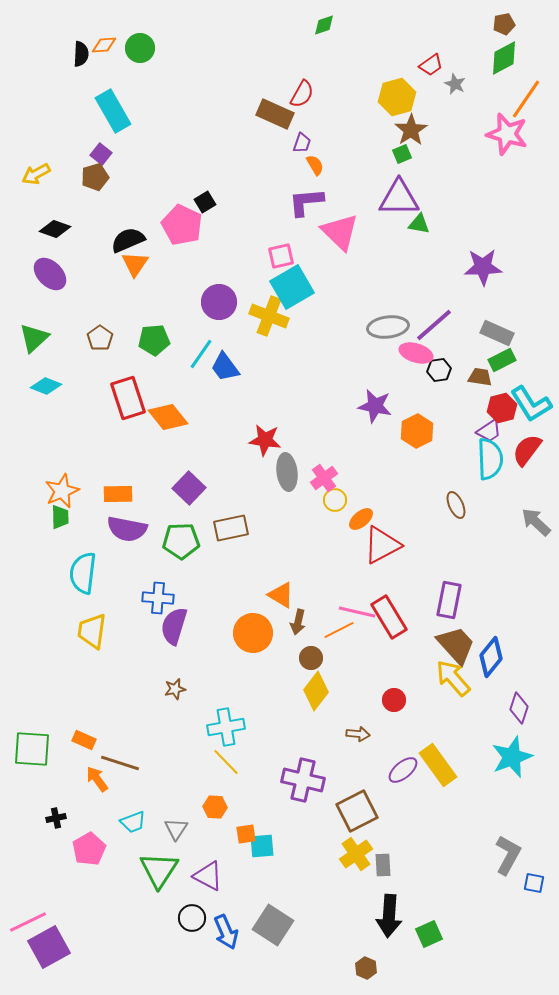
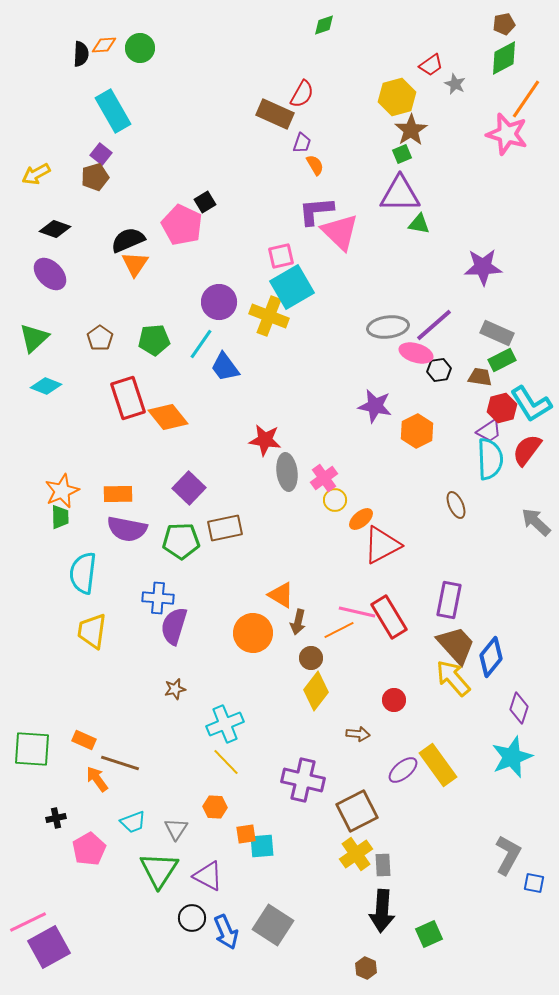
purple triangle at (399, 198): moved 1 px right, 4 px up
purple L-shape at (306, 202): moved 10 px right, 9 px down
cyan line at (201, 354): moved 10 px up
brown rectangle at (231, 528): moved 6 px left
cyan cross at (226, 727): moved 1 px left, 3 px up; rotated 12 degrees counterclockwise
black arrow at (389, 916): moved 7 px left, 5 px up
